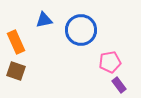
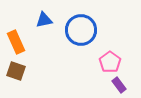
pink pentagon: rotated 25 degrees counterclockwise
